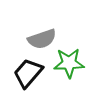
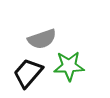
green star: moved 3 px down
